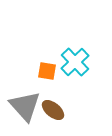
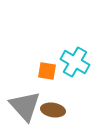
cyan cross: rotated 16 degrees counterclockwise
brown ellipse: rotated 30 degrees counterclockwise
